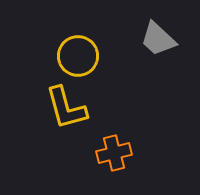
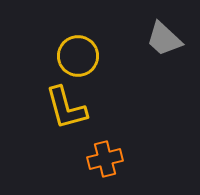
gray trapezoid: moved 6 px right
orange cross: moved 9 px left, 6 px down
